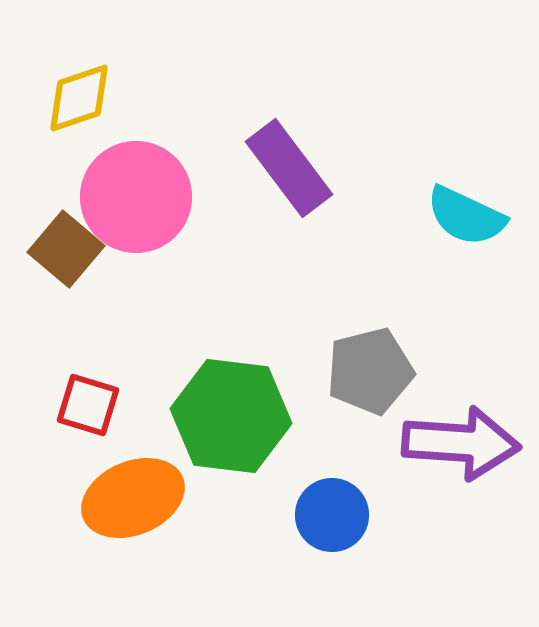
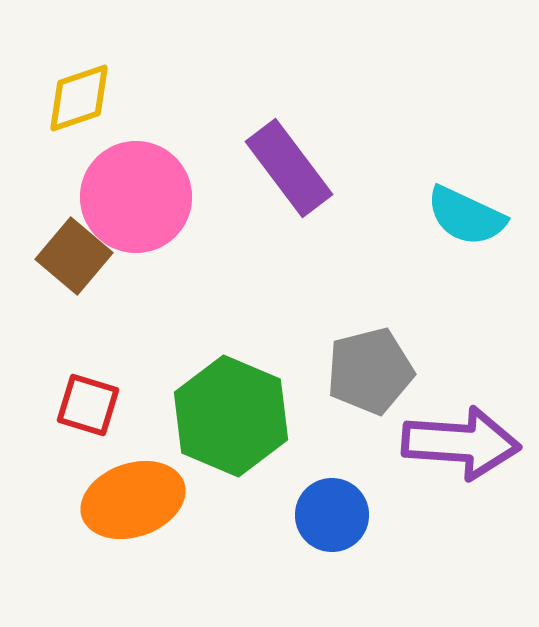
brown square: moved 8 px right, 7 px down
green hexagon: rotated 16 degrees clockwise
orange ellipse: moved 2 px down; rotated 4 degrees clockwise
